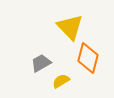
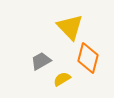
gray trapezoid: moved 2 px up
yellow semicircle: moved 1 px right, 2 px up
